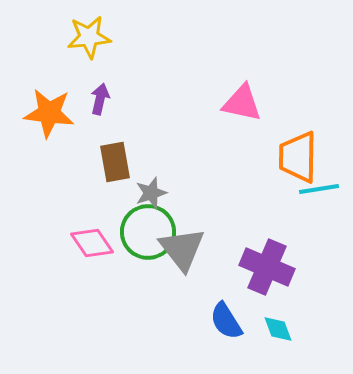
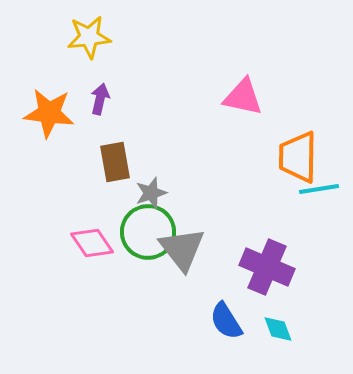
pink triangle: moved 1 px right, 6 px up
